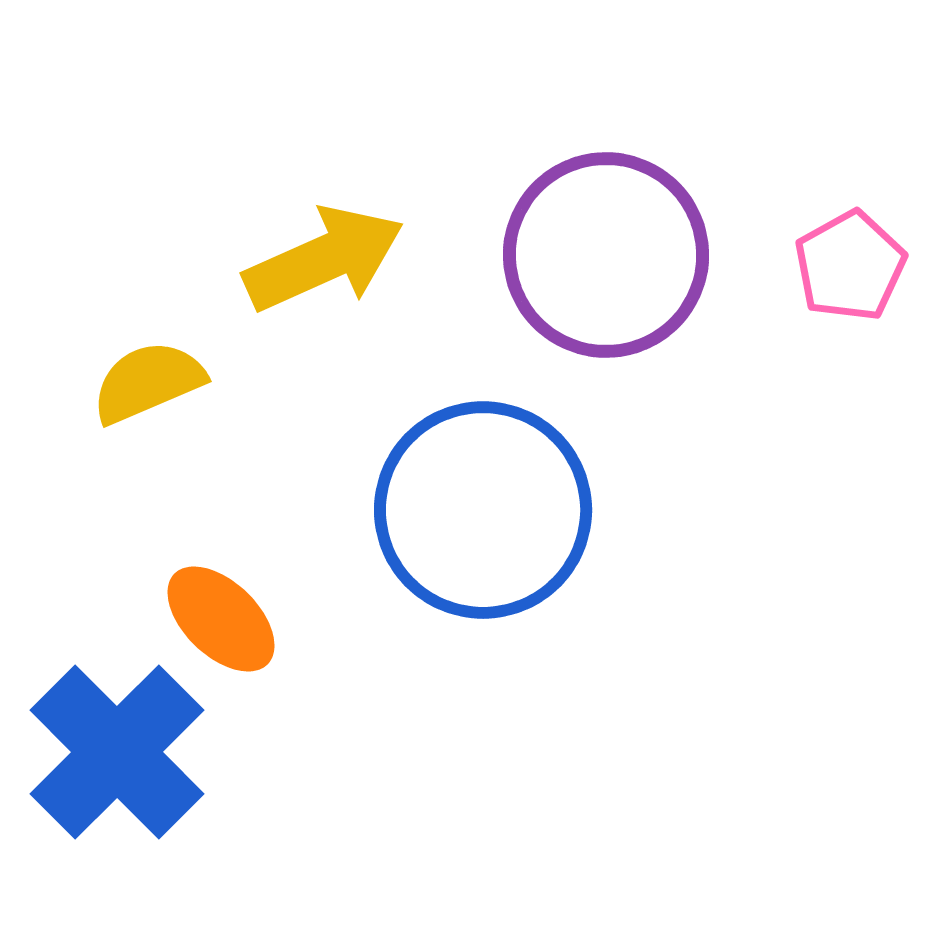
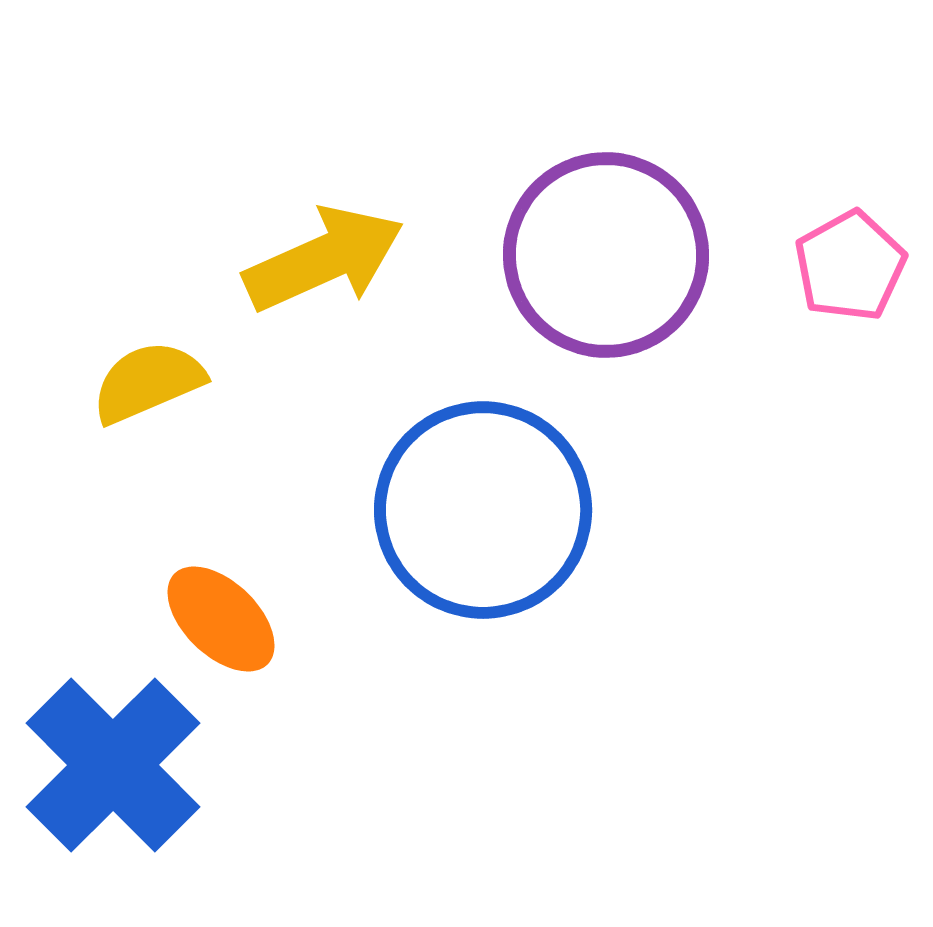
blue cross: moved 4 px left, 13 px down
